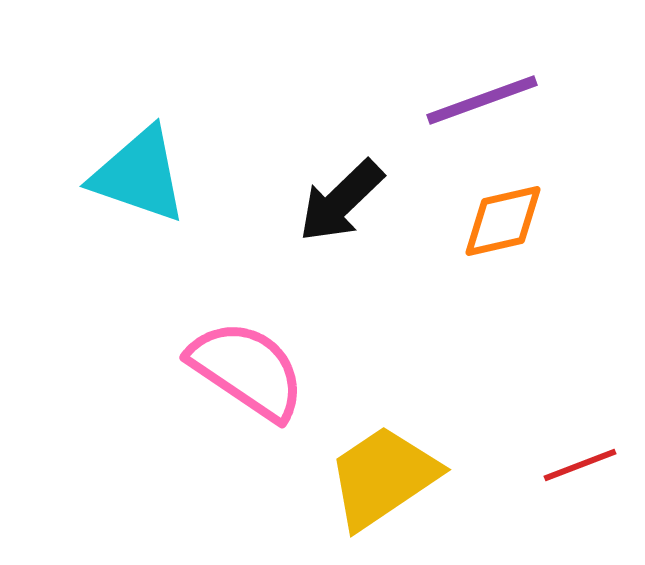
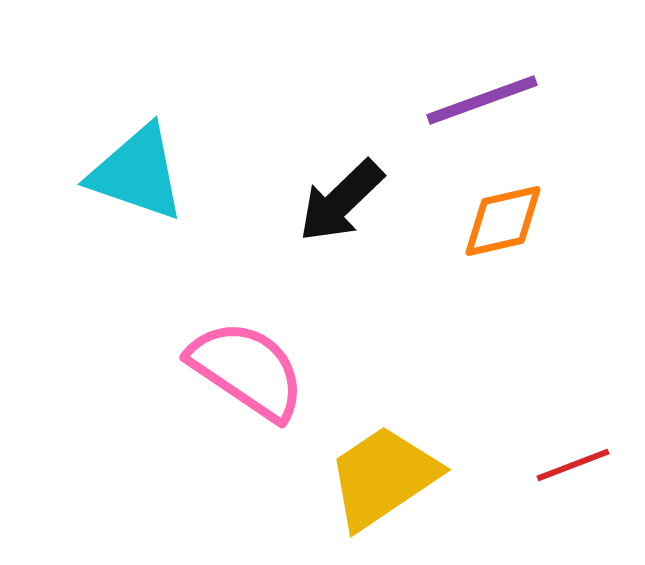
cyan triangle: moved 2 px left, 2 px up
red line: moved 7 px left
